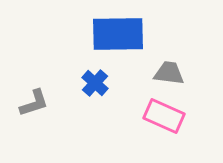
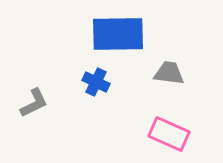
blue cross: moved 1 px right, 1 px up; rotated 16 degrees counterclockwise
gray L-shape: rotated 8 degrees counterclockwise
pink rectangle: moved 5 px right, 18 px down
